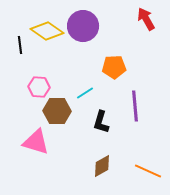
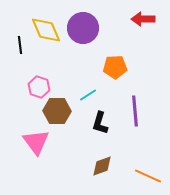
red arrow: moved 3 px left; rotated 60 degrees counterclockwise
purple circle: moved 2 px down
yellow diamond: moved 1 px left, 1 px up; rotated 32 degrees clockwise
orange pentagon: moved 1 px right
pink hexagon: rotated 15 degrees clockwise
cyan line: moved 3 px right, 2 px down
purple line: moved 5 px down
black L-shape: moved 1 px left, 1 px down
pink triangle: rotated 36 degrees clockwise
brown diamond: rotated 10 degrees clockwise
orange line: moved 5 px down
